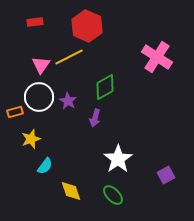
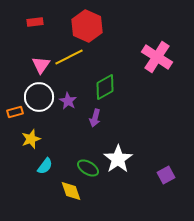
green ellipse: moved 25 px left, 27 px up; rotated 15 degrees counterclockwise
